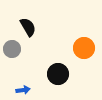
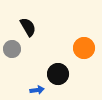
blue arrow: moved 14 px right
